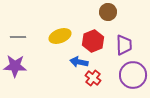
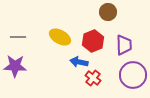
yellow ellipse: moved 1 px down; rotated 50 degrees clockwise
